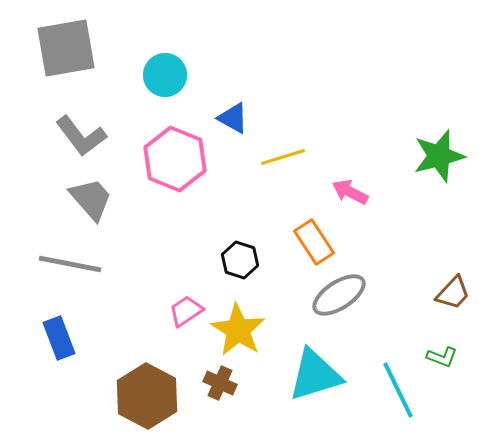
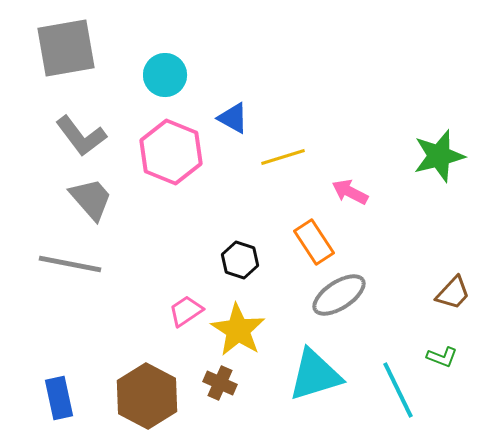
pink hexagon: moved 4 px left, 7 px up
blue rectangle: moved 60 px down; rotated 9 degrees clockwise
